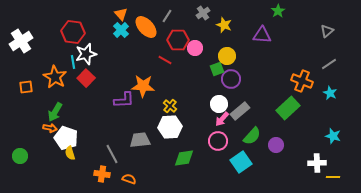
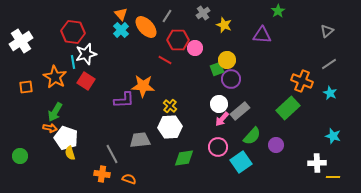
yellow circle at (227, 56): moved 4 px down
red square at (86, 78): moved 3 px down; rotated 12 degrees counterclockwise
pink circle at (218, 141): moved 6 px down
